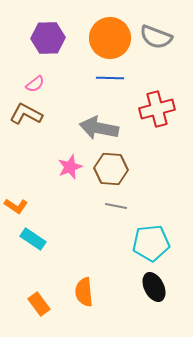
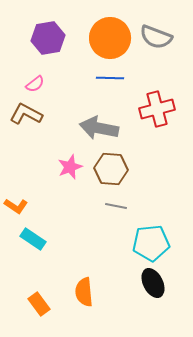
purple hexagon: rotated 8 degrees counterclockwise
black ellipse: moved 1 px left, 4 px up
